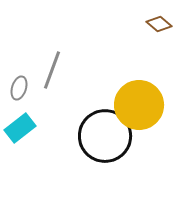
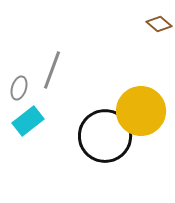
yellow circle: moved 2 px right, 6 px down
cyan rectangle: moved 8 px right, 7 px up
